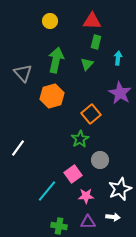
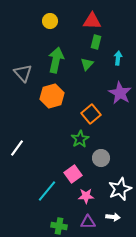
white line: moved 1 px left
gray circle: moved 1 px right, 2 px up
